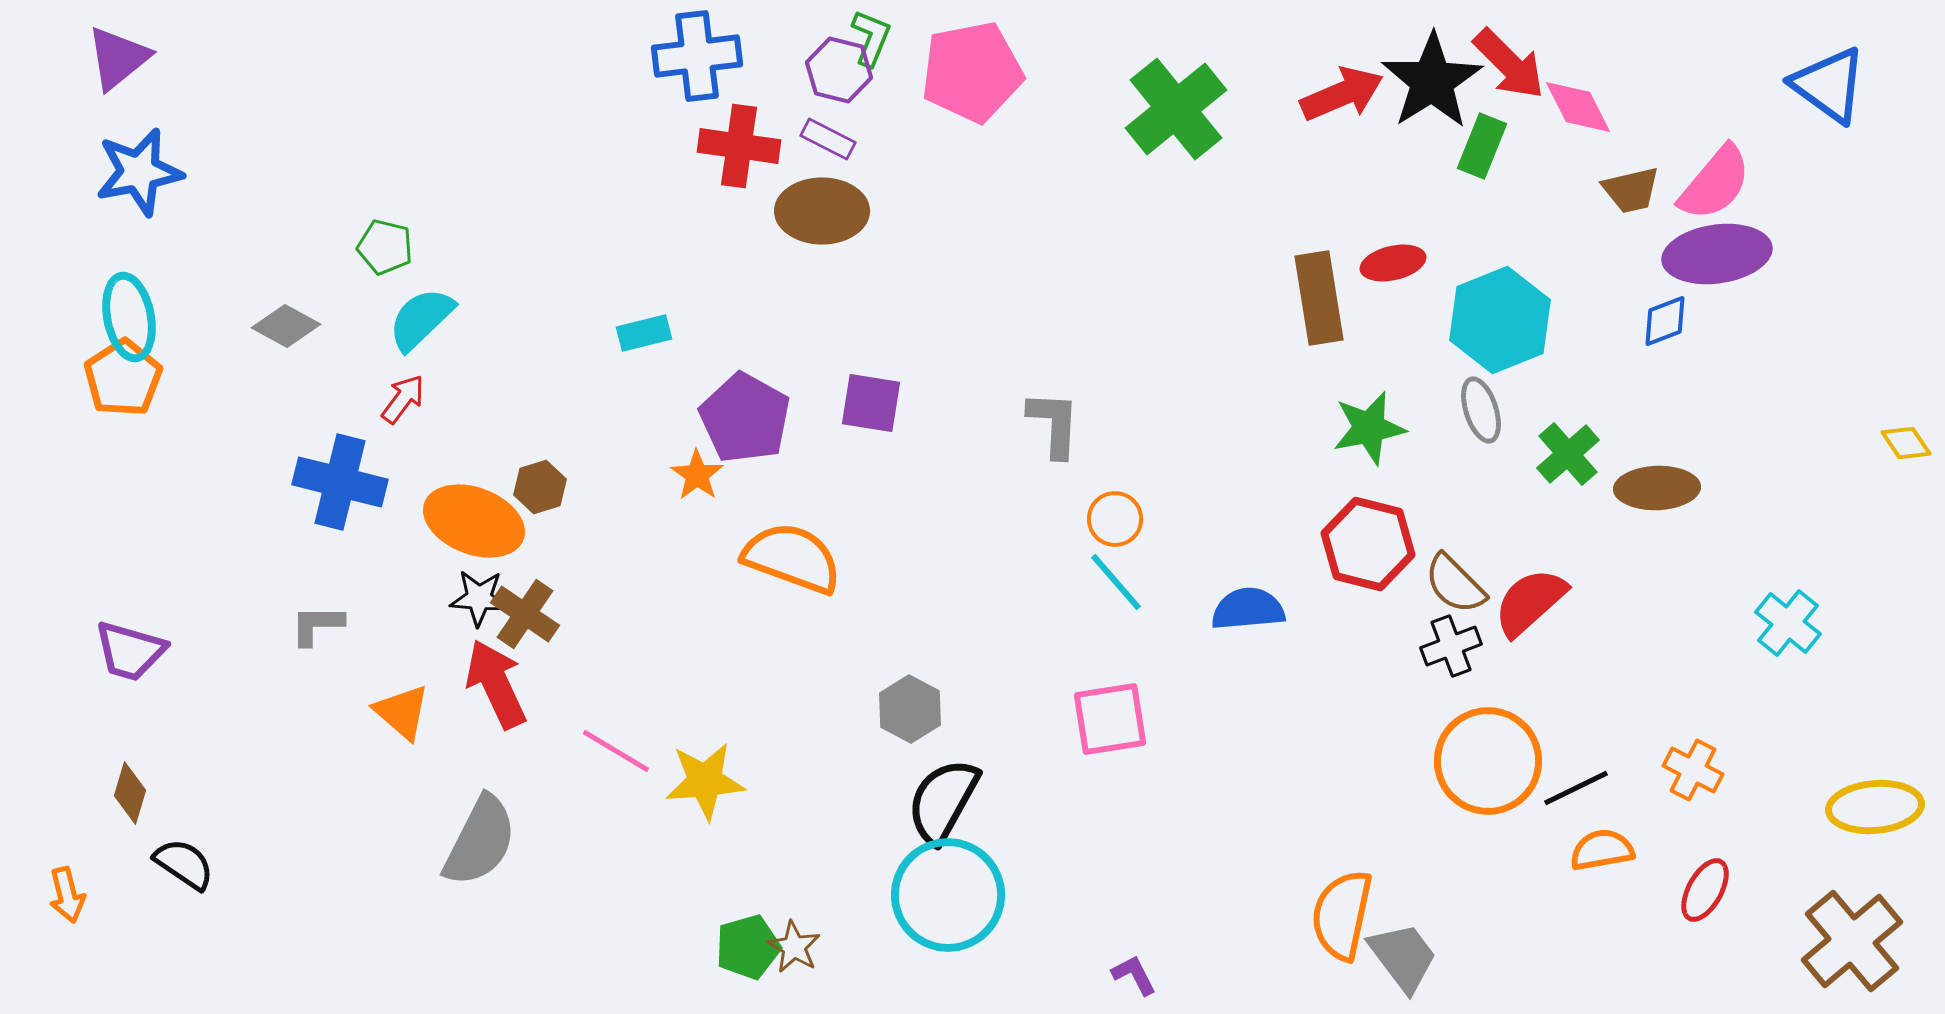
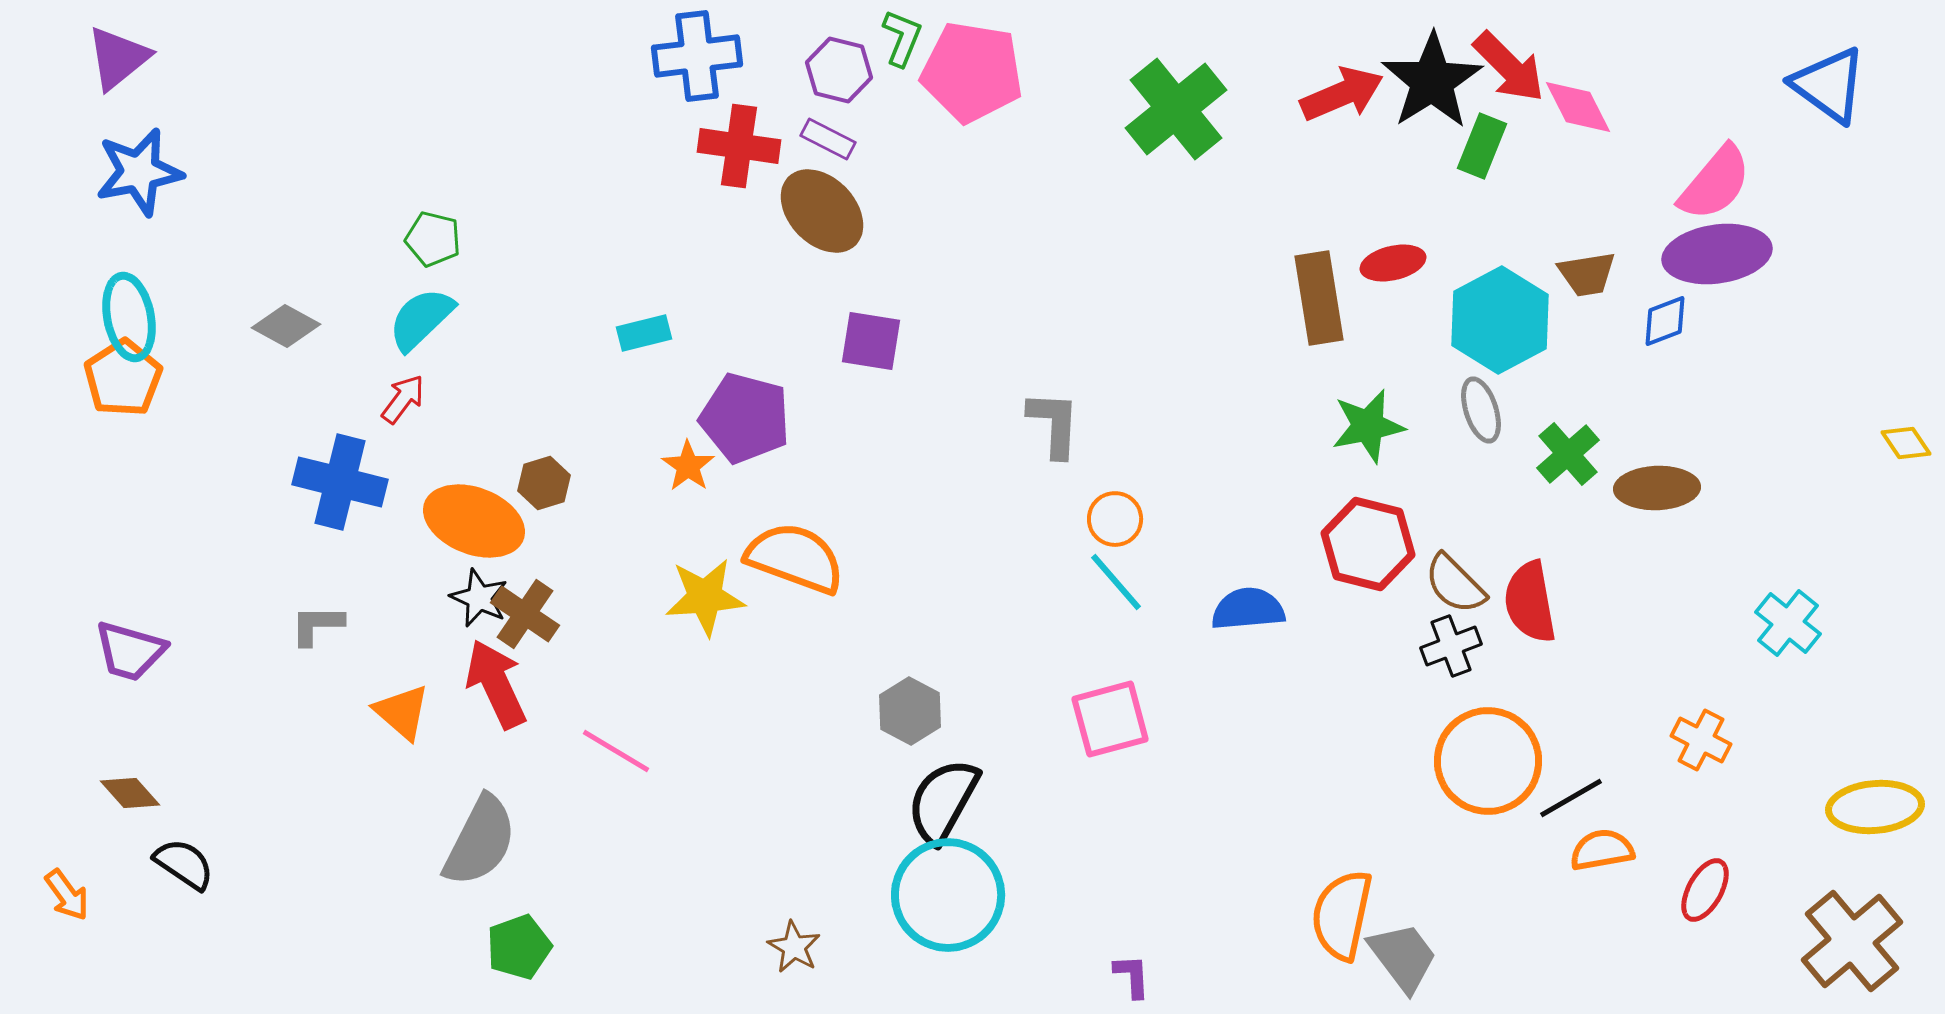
green L-shape at (871, 38): moved 31 px right
red arrow at (1509, 64): moved 3 px down
pink pentagon at (972, 72): rotated 20 degrees clockwise
brown trapezoid at (1631, 190): moved 44 px left, 84 px down; rotated 4 degrees clockwise
brown ellipse at (822, 211): rotated 46 degrees clockwise
green pentagon at (385, 247): moved 48 px right, 8 px up
cyan hexagon at (1500, 320): rotated 6 degrees counterclockwise
purple square at (871, 403): moved 62 px up
purple pentagon at (745, 418): rotated 14 degrees counterclockwise
green star at (1369, 428): moved 1 px left, 2 px up
orange star at (697, 475): moved 9 px left, 9 px up
brown hexagon at (540, 487): moved 4 px right, 4 px up
orange semicircle at (792, 558): moved 3 px right
black star at (479, 598): rotated 20 degrees clockwise
red semicircle at (1530, 602): rotated 58 degrees counterclockwise
gray hexagon at (910, 709): moved 2 px down
pink square at (1110, 719): rotated 6 degrees counterclockwise
orange cross at (1693, 770): moved 8 px right, 30 px up
yellow star at (705, 781): moved 184 px up
black line at (1576, 788): moved 5 px left, 10 px down; rotated 4 degrees counterclockwise
brown diamond at (130, 793): rotated 58 degrees counterclockwise
orange arrow at (67, 895): rotated 22 degrees counterclockwise
green pentagon at (748, 947): moved 229 px left; rotated 4 degrees counterclockwise
purple L-shape at (1134, 975): moved 2 px left, 1 px down; rotated 24 degrees clockwise
